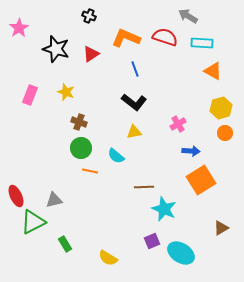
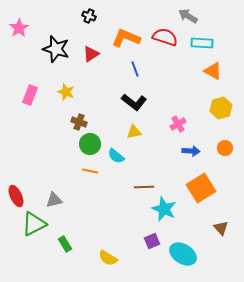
orange circle: moved 15 px down
green circle: moved 9 px right, 4 px up
orange square: moved 8 px down
green triangle: moved 1 px right, 2 px down
brown triangle: rotated 42 degrees counterclockwise
cyan ellipse: moved 2 px right, 1 px down
